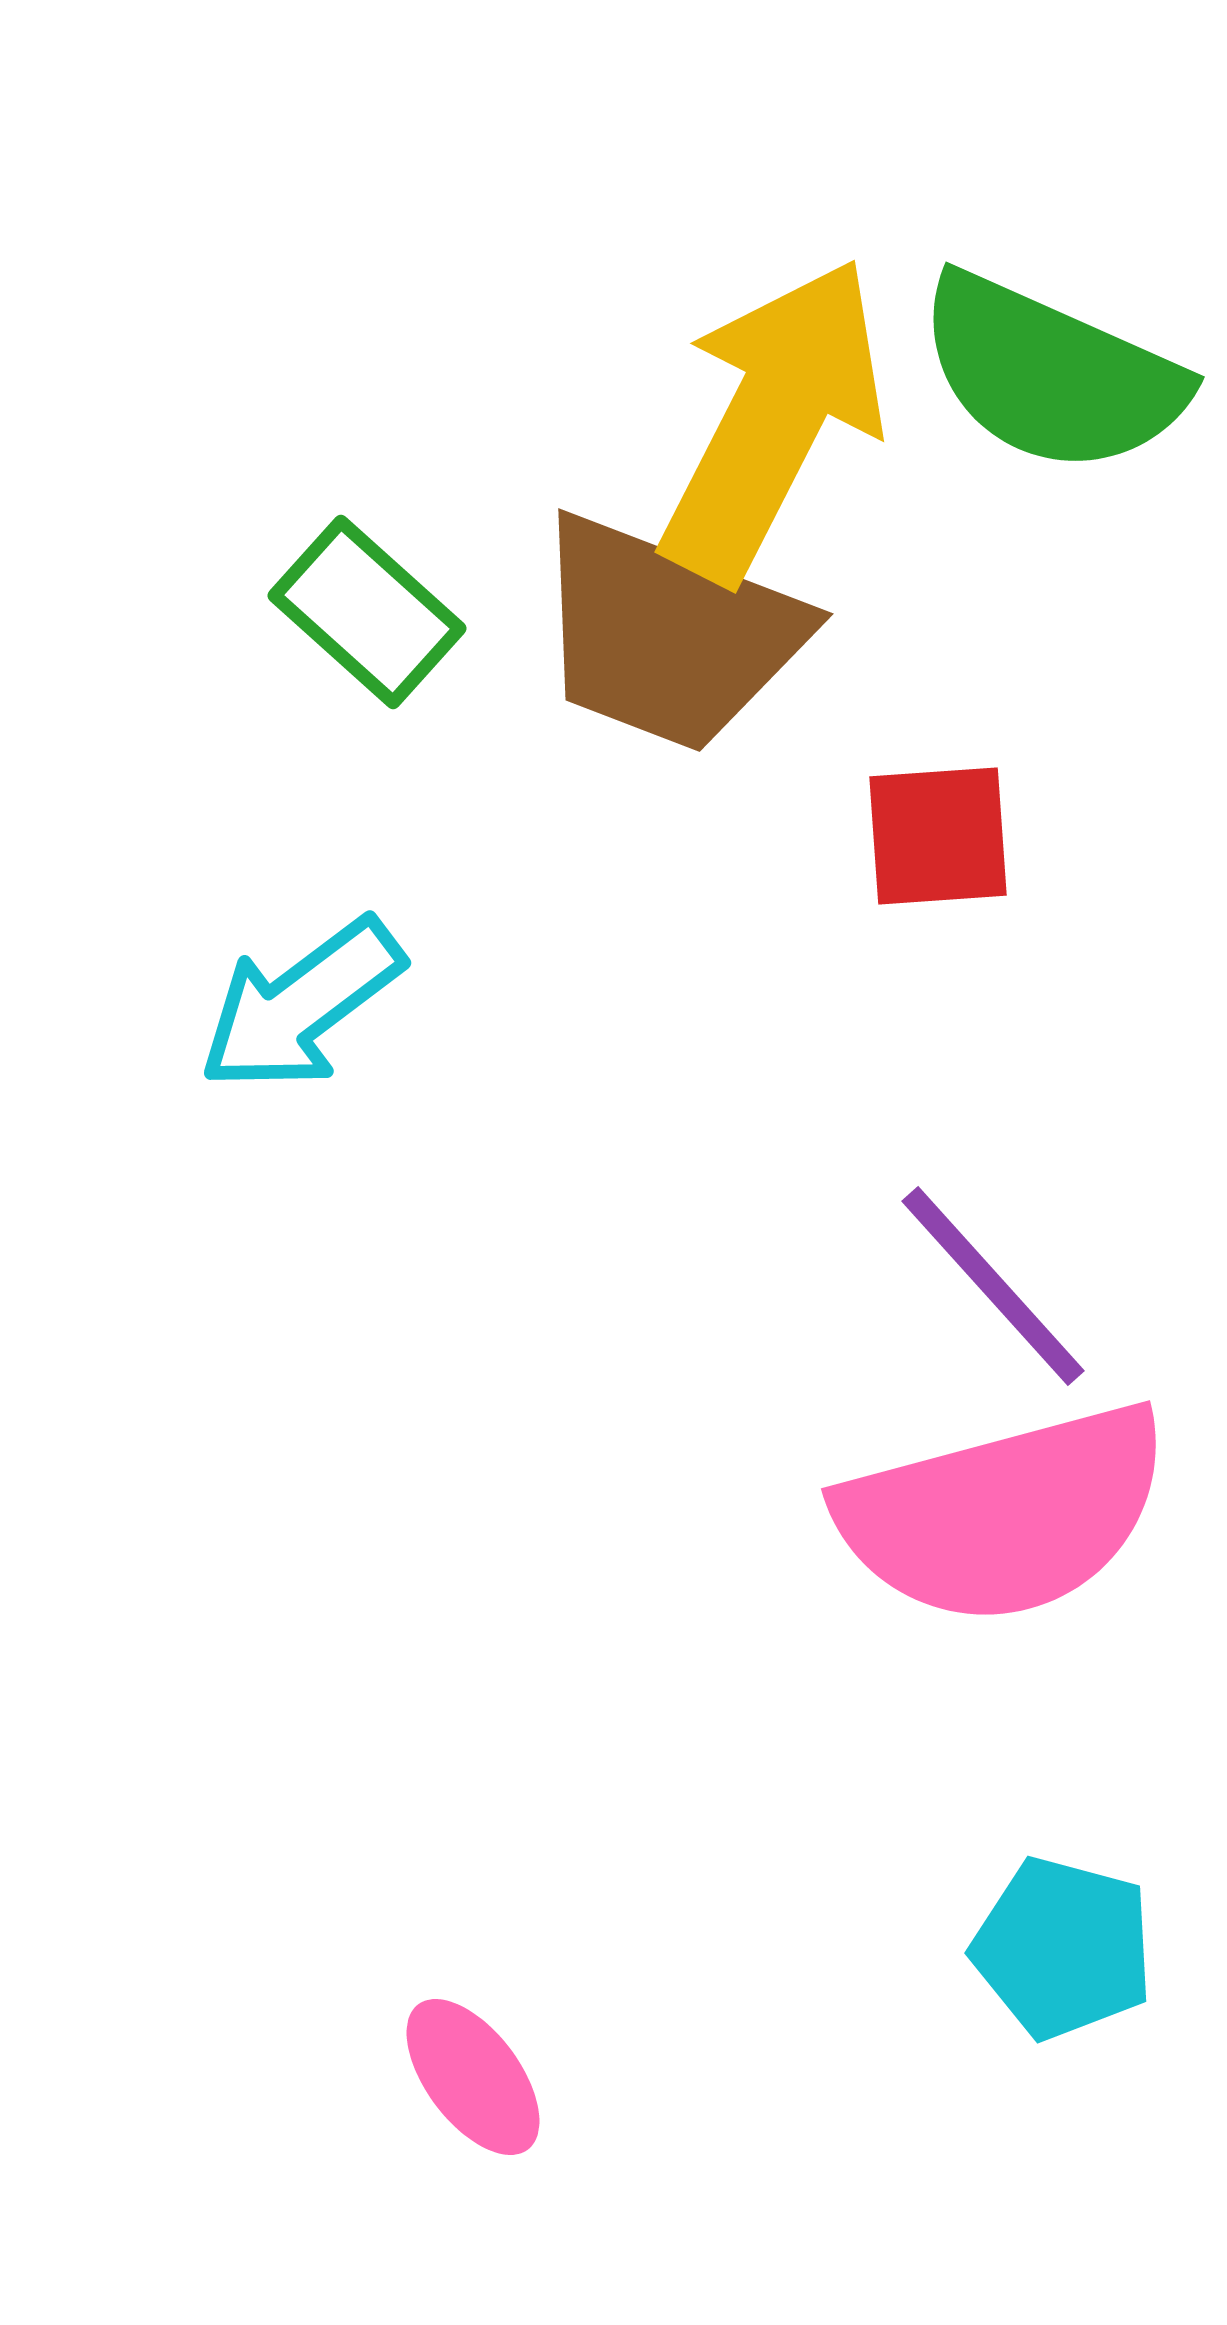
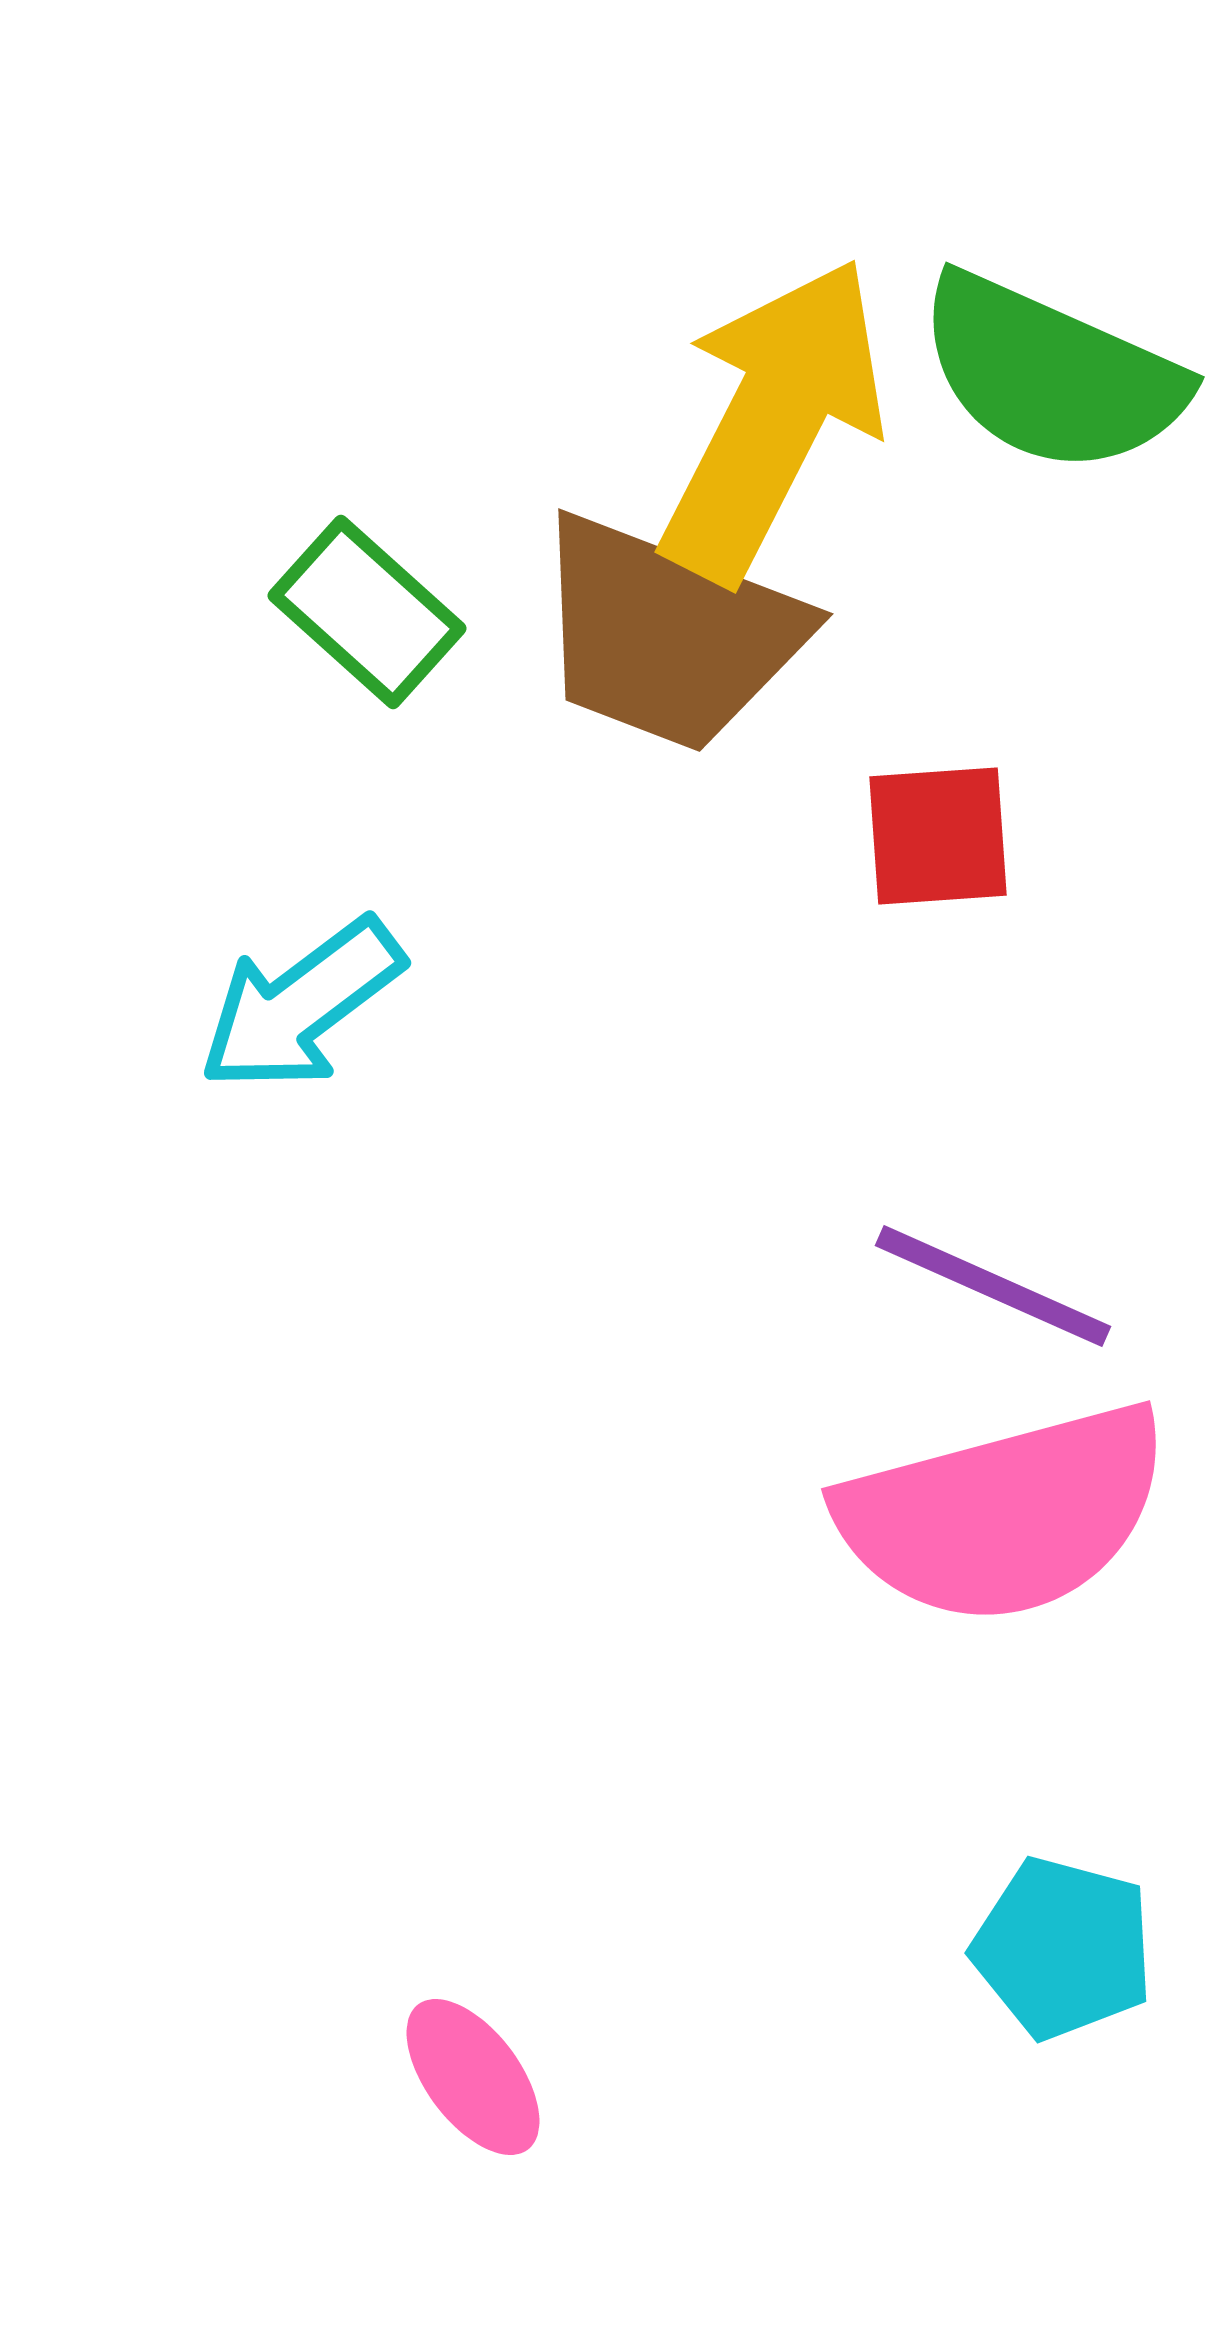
purple line: rotated 24 degrees counterclockwise
